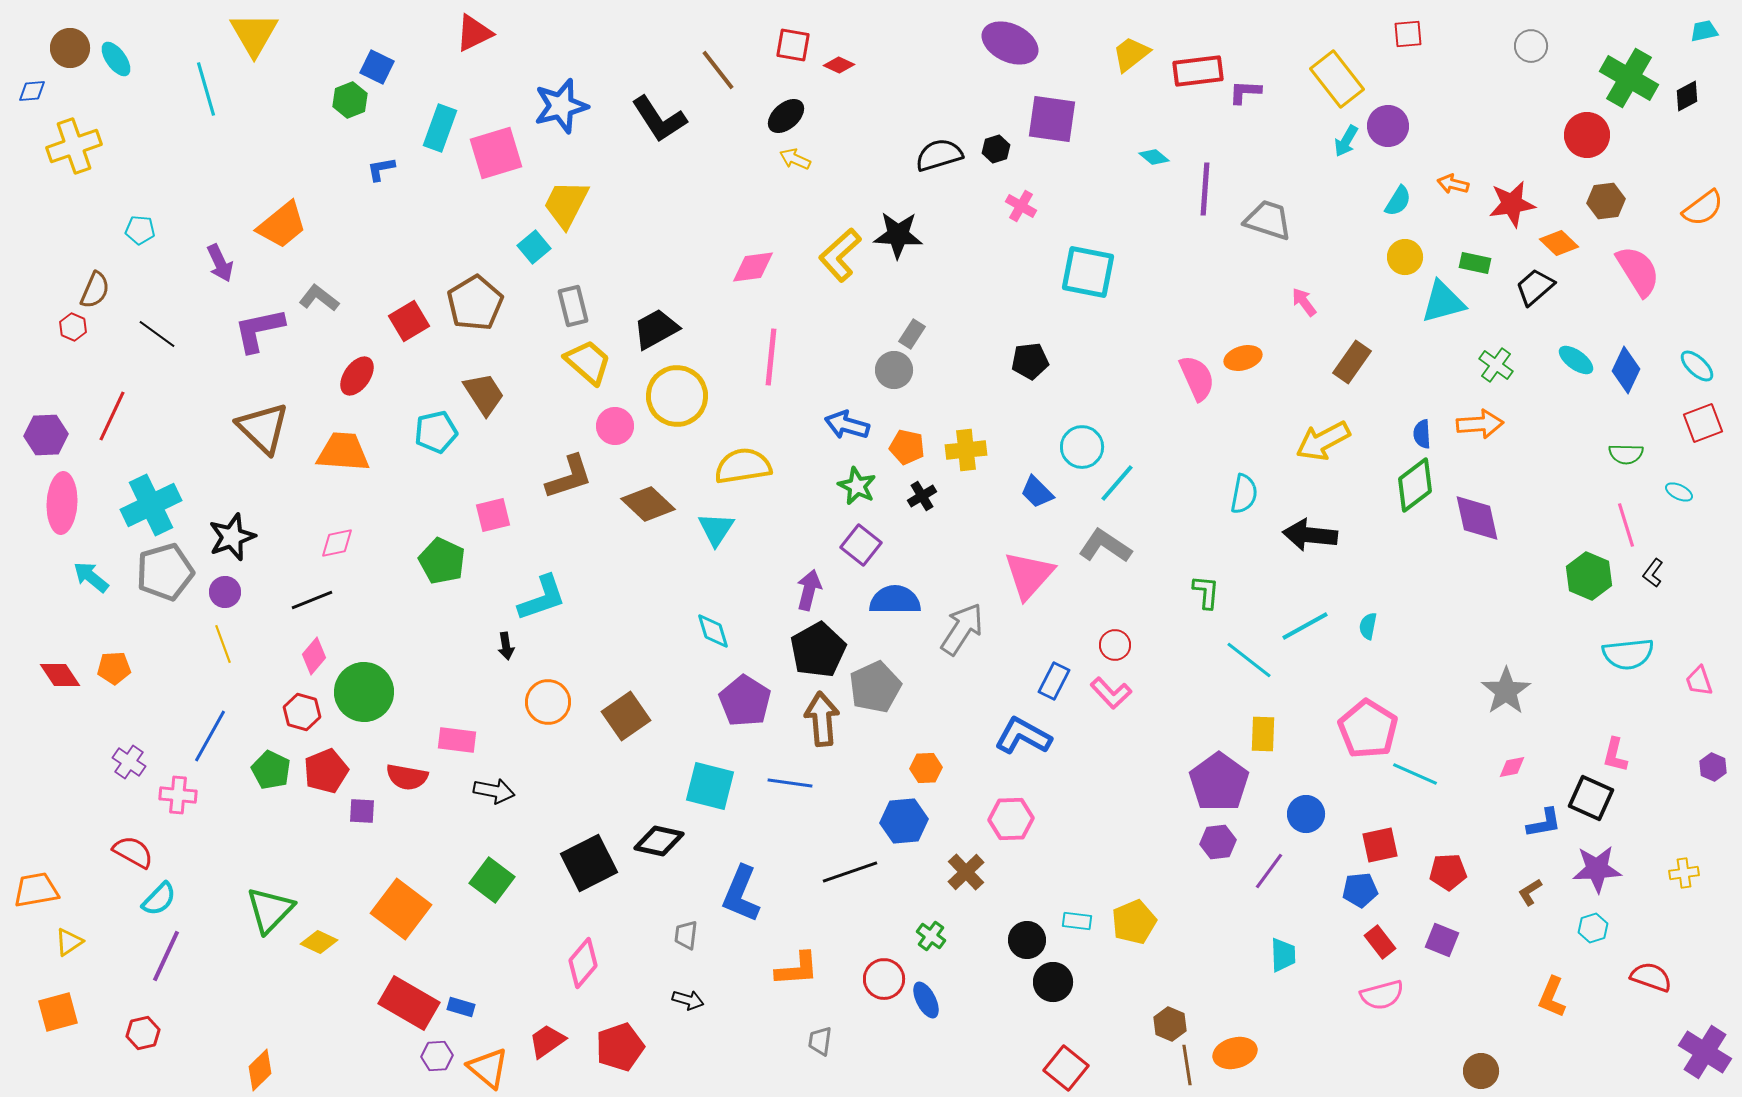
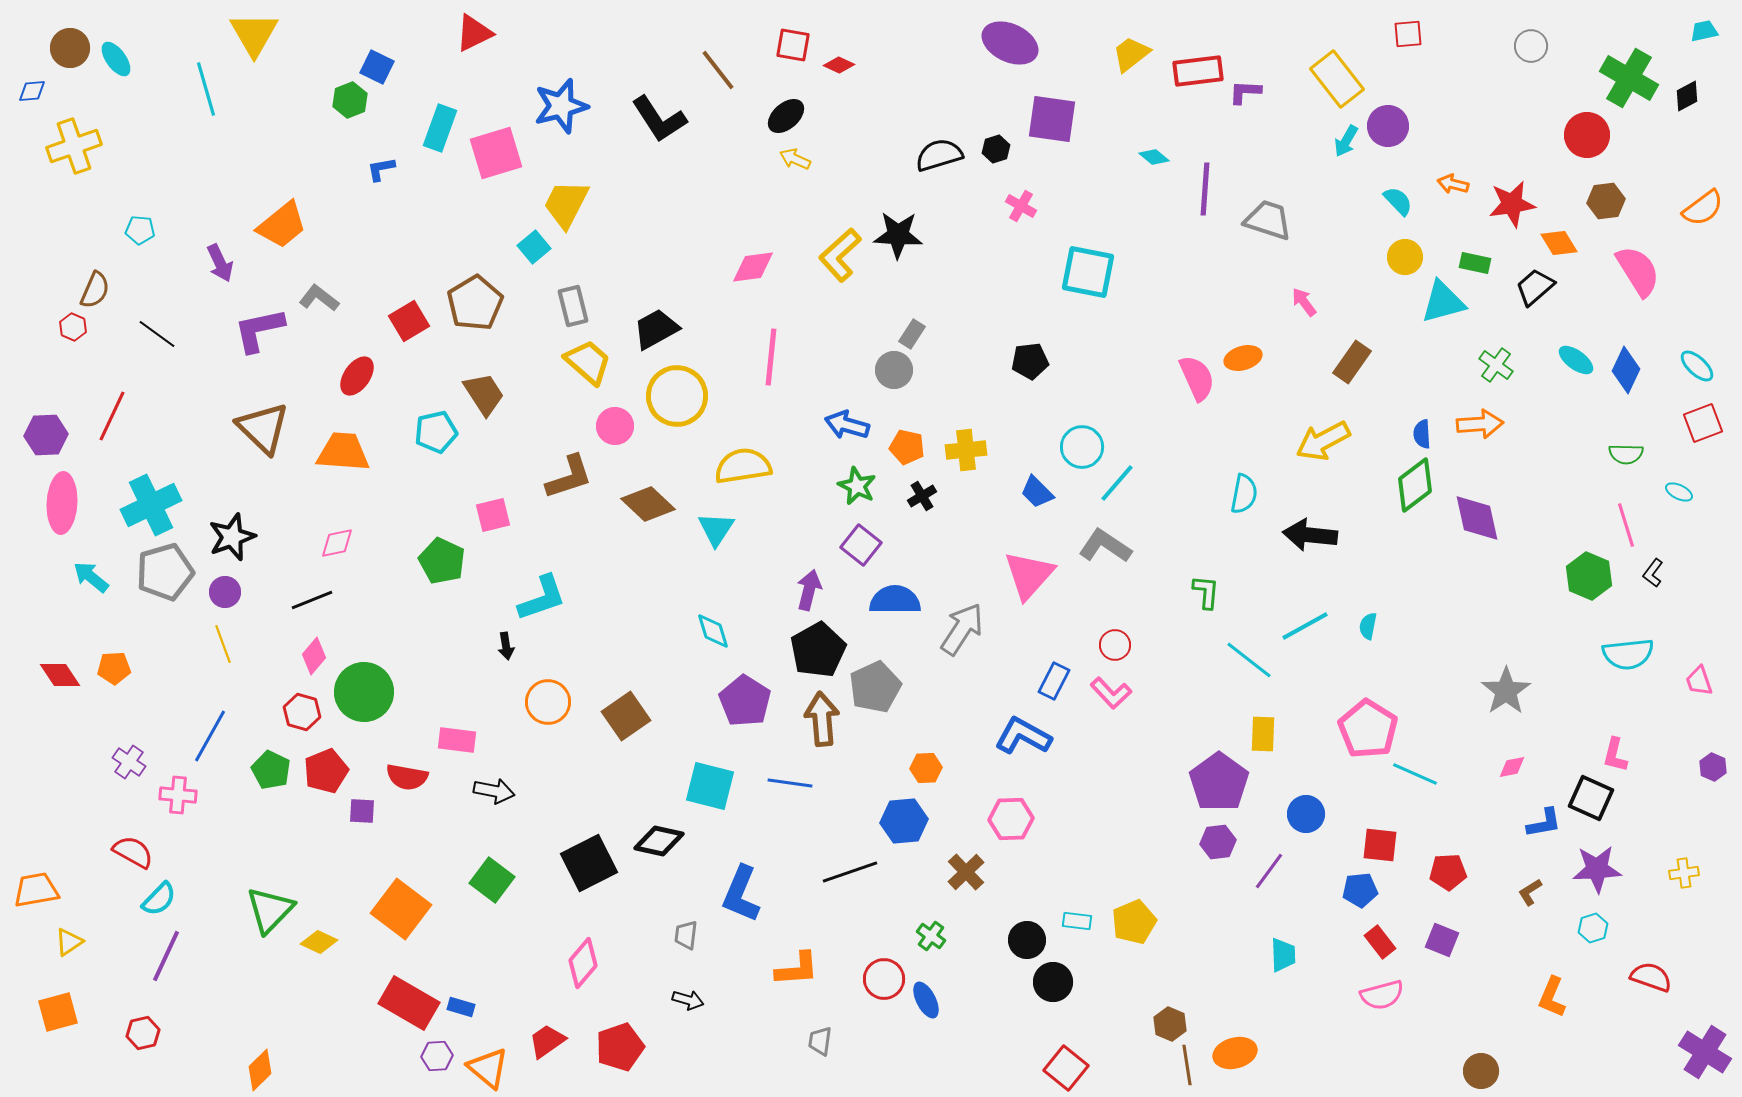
cyan semicircle at (1398, 201): rotated 76 degrees counterclockwise
orange diamond at (1559, 243): rotated 15 degrees clockwise
red square at (1380, 845): rotated 18 degrees clockwise
